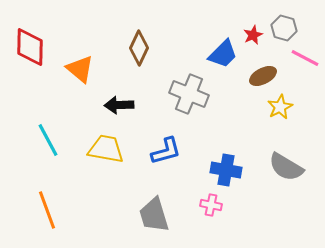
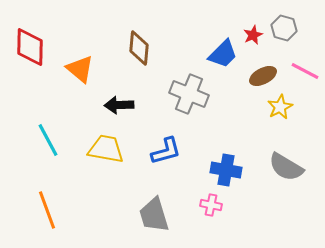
brown diamond: rotated 20 degrees counterclockwise
pink line: moved 13 px down
